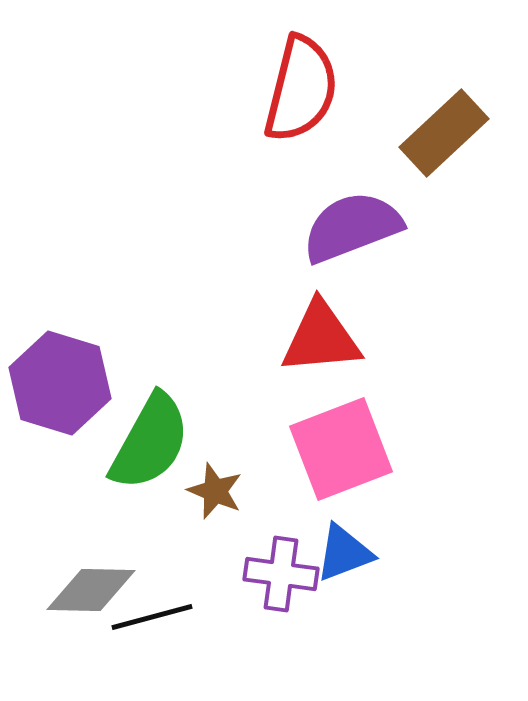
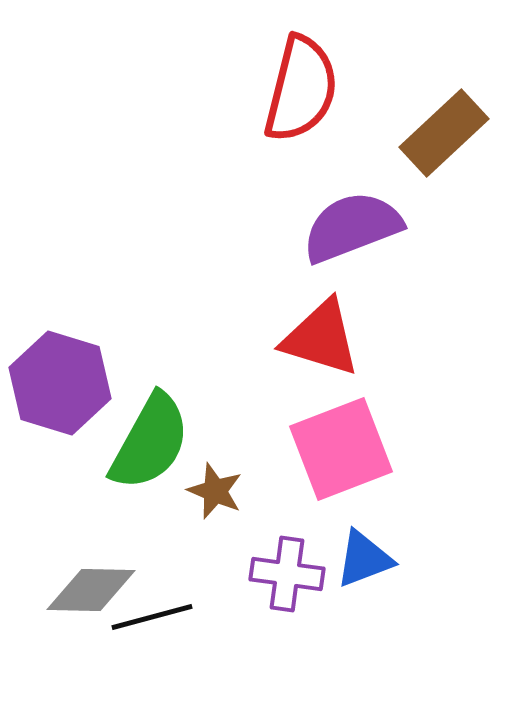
red triangle: rotated 22 degrees clockwise
blue triangle: moved 20 px right, 6 px down
purple cross: moved 6 px right
